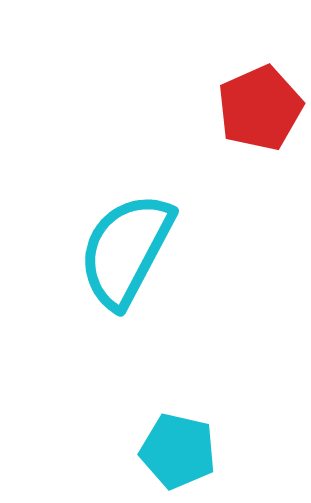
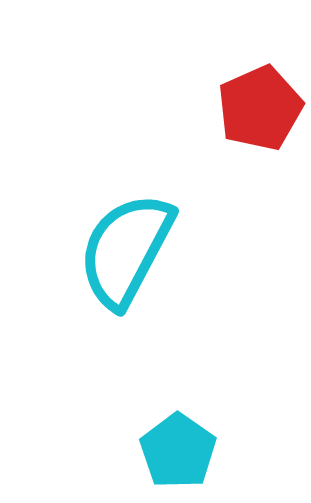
cyan pentagon: rotated 22 degrees clockwise
